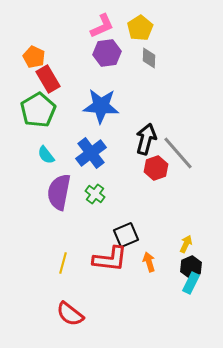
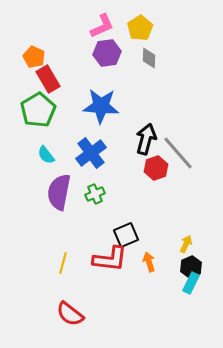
green cross: rotated 30 degrees clockwise
